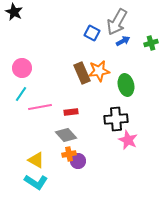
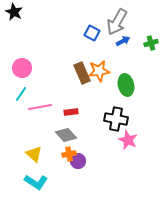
black cross: rotated 15 degrees clockwise
yellow triangle: moved 2 px left, 6 px up; rotated 12 degrees clockwise
